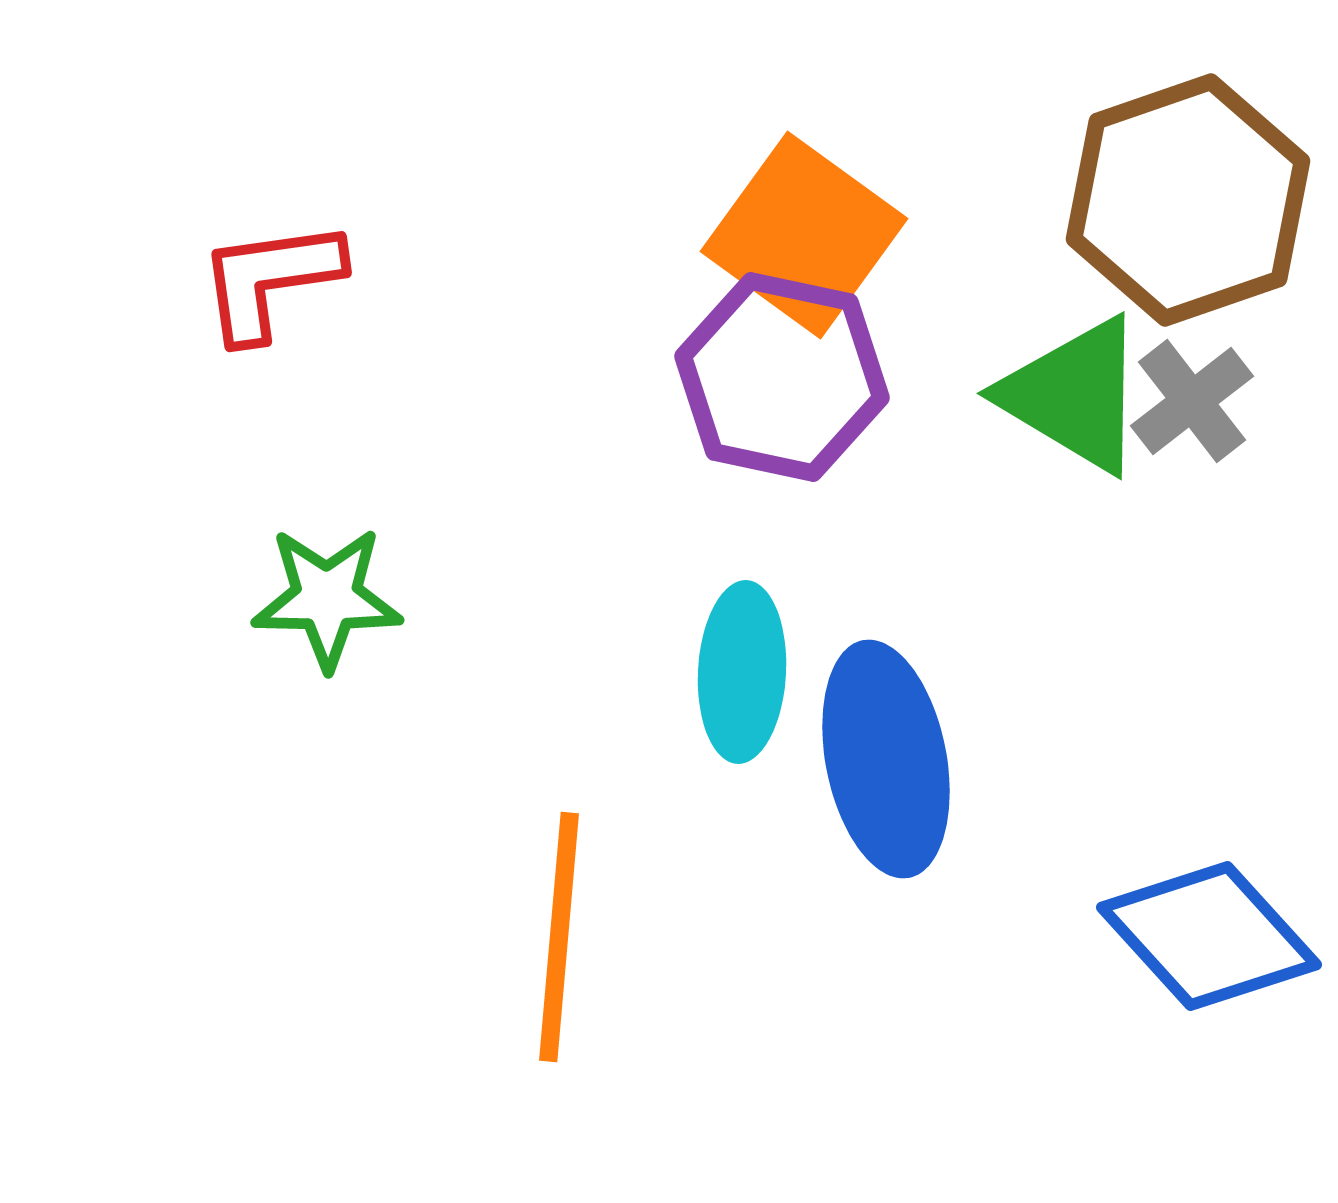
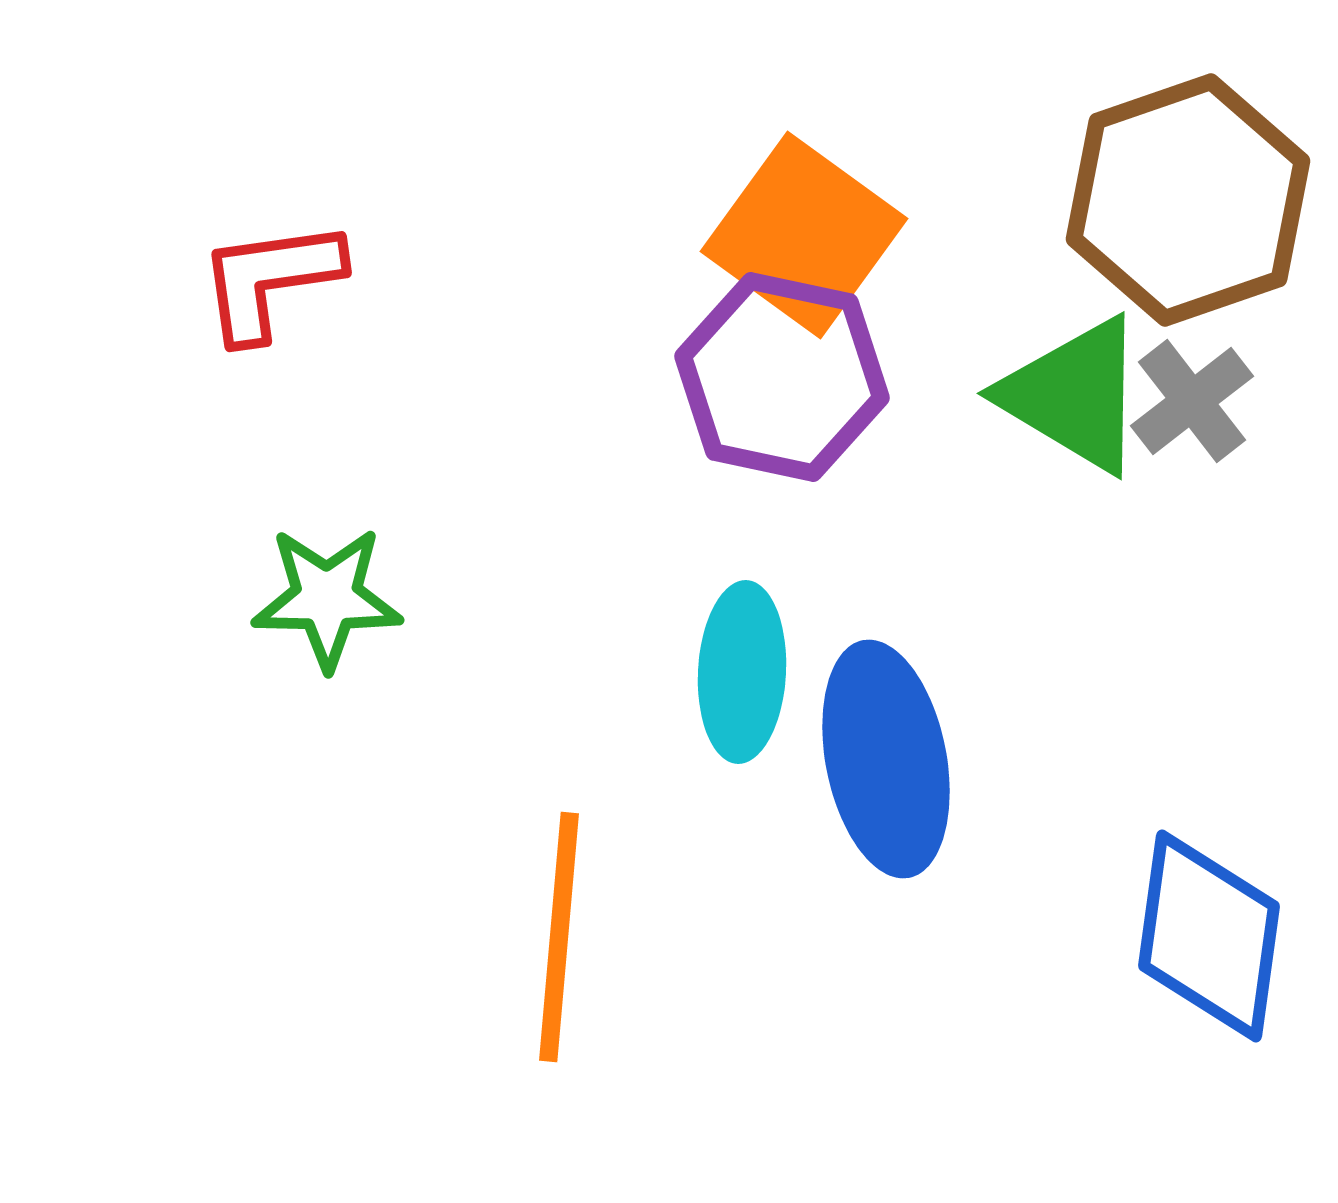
blue diamond: rotated 50 degrees clockwise
